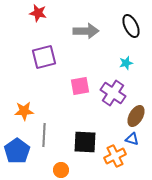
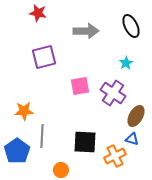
cyan star: rotated 16 degrees counterclockwise
gray line: moved 2 px left, 1 px down
